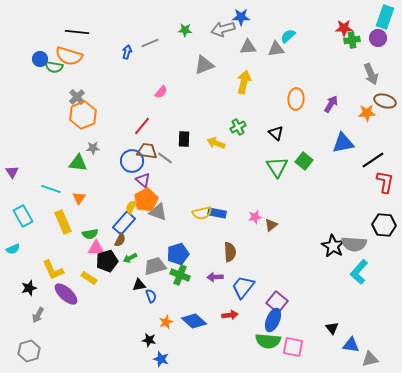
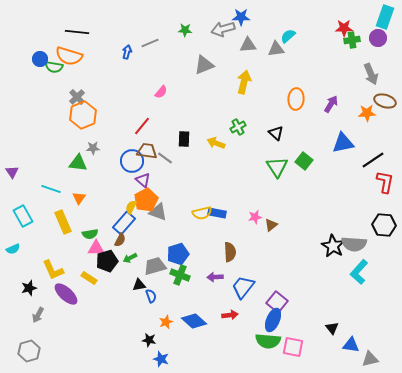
gray triangle at (248, 47): moved 2 px up
